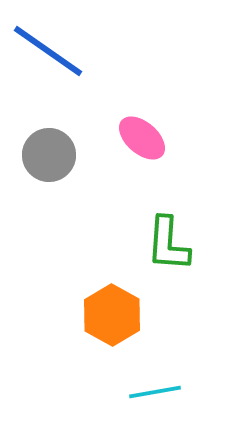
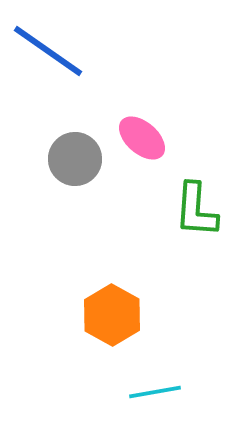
gray circle: moved 26 px right, 4 px down
green L-shape: moved 28 px right, 34 px up
